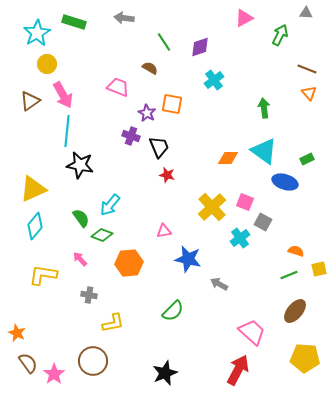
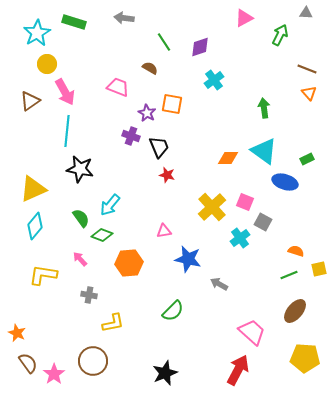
pink arrow at (63, 95): moved 2 px right, 3 px up
black star at (80, 165): moved 4 px down
